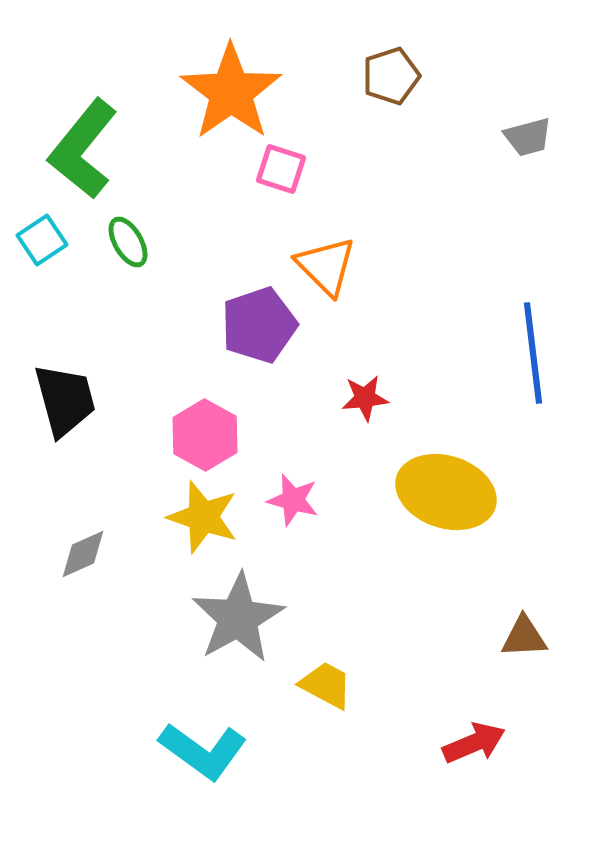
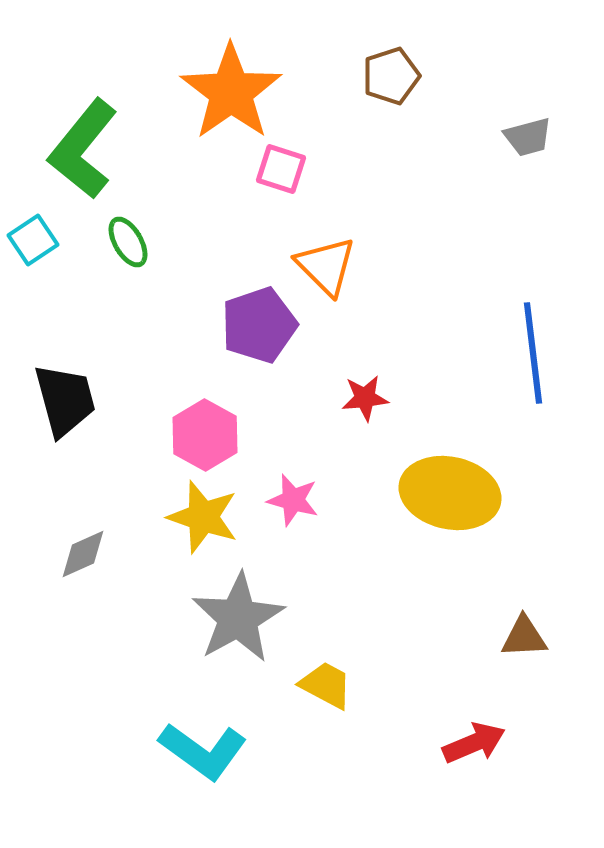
cyan square: moved 9 px left
yellow ellipse: moved 4 px right, 1 px down; rotated 6 degrees counterclockwise
